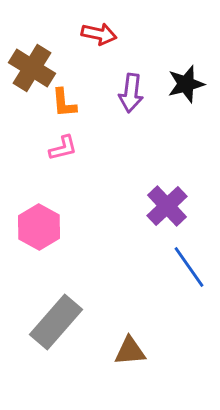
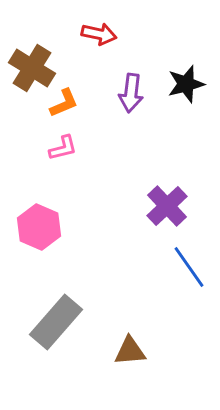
orange L-shape: rotated 108 degrees counterclockwise
pink hexagon: rotated 6 degrees counterclockwise
